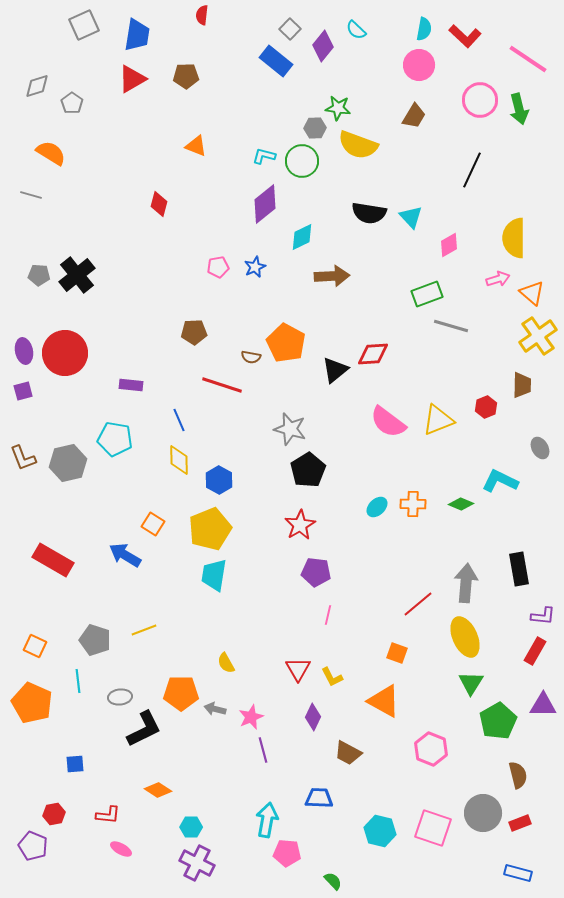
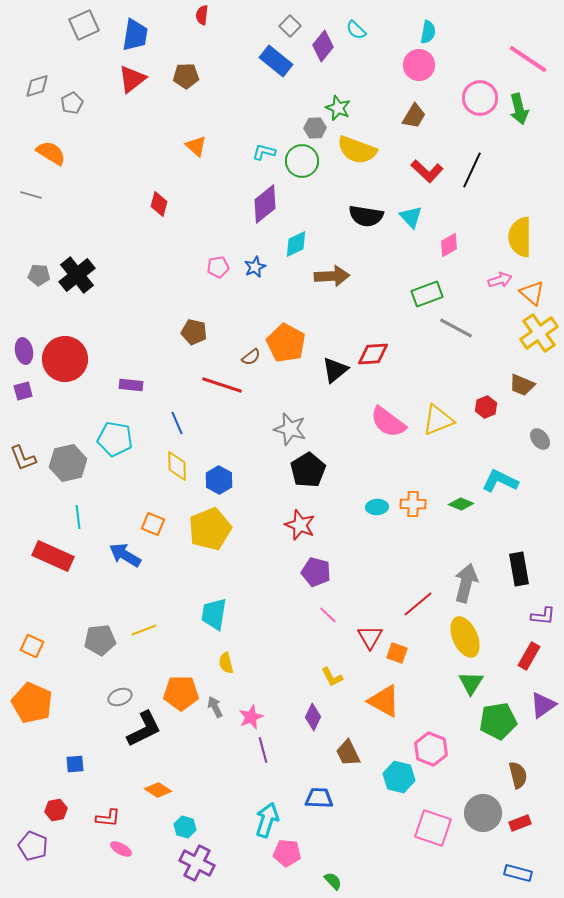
gray square at (290, 29): moved 3 px up
cyan semicircle at (424, 29): moved 4 px right, 3 px down
blue trapezoid at (137, 35): moved 2 px left
red L-shape at (465, 36): moved 38 px left, 135 px down
red triangle at (132, 79): rotated 8 degrees counterclockwise
pink circle at (480, 100): moved 2 px up
gray pentagon at (72, 103): rotated 10 degrees clockwise
green star at (338, 108): rotated 15 degrees clockwise
yellow semicircle at (358, 145): moved 1 px left, 5 px down
orange triangle at (196, 146): rotated 20 degrees clockwise
cyan L-shape at (264, 156): moved 4 px up
black semicircle at (369, 213): moved 3 px left, 3 px down
cyan diamond at (302, 237): moved 6 px left, 7 px down
yellow semicircle at (514, 238): moved 6 px right, 1 px up
pink arrow at (498, 279): moved 2 px right, 1 px down
gray line at (451, 326): moved 5 px right, 2 px down; rotated 12 degrees clockwise
brown pentagon at (194, 332): rotated 15 degrees clockwise
yellow cross at (538, 336): moved 1 px right, 3 px up
red circle at (65, 353): moved 6 px down
brown semicircle at (251, 357): rotated 48 degrees counterclockwise
brown trapezoid at (522, 385): rotated 112 degrees clockwise
blue line at (179, 420): moved 2 px left, 3 px down
gray ellipse at (540, 448): moved 9 px up; rotated 10 degrees counterclockwise
yellow diamond at (179, 460): moved 2 px left, 6 px down
cyan ellipse at (377, 507): rotated 40 degrees clockwise
orange square at (153, 524): rotated 10 degrees counterclockwise
red star at (300, 525): rotated 20 degrees counterclockwise
red rectangle at (53, 560): moved 4 px up; rotated 6 degrees counterclockwise
purple pentagon at (316, 572): rotated 8 degrees clockwise
cyan trapezoid at (214, 575): moved 39 px down
gray arrow at (466, 583): rotated 9 degrees clockwise
pink line at (328, 615): rotated 60 degrees counterclockwise
gray pentagon at (95, 640): moved 5 px right; rotated 24 degrees counterclockwise
orange square at (35, 646): moved 3 px left
red rectangle at (535, 651): moved 6 px left, 5 px down
yellow semicircle at (226, 663): rotated 15 degrees clockwise
red triangle at (298, 669): moved 72 px right, 32 px up
cyan line at (78, 681): moved 164 px up
gray ellipse at (120, 697): rotated 15 degrees counterclockwise
purple triangle at (543, 705): rotated 36 degrees counterclockwise
gray arrow at (215, 709): moved 2 px up; rotated 50 degrees clockwise
green pentagon at (498, 721): rotated 21 degrees clockwise
brown trapezoid at (348, 753): rotated 36 degrees clockwise
red hexagon at (54, 814): moved 2 px right, 4 px up
red L-shape at (108, 815): moved 3 px down
cyan arrow at (267, 820): rotated 8 degrees clockwise
cyan hexagon at (191, 827): moved 6 px left; rotated 15 degrees clockwise
cyan hexagon at (380, 831): moved 19 px right, 54 px up
